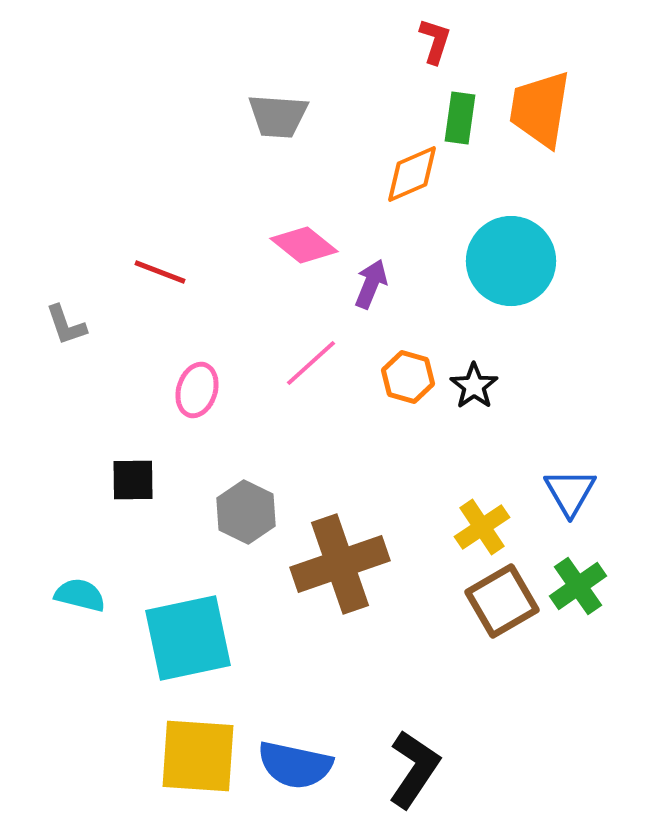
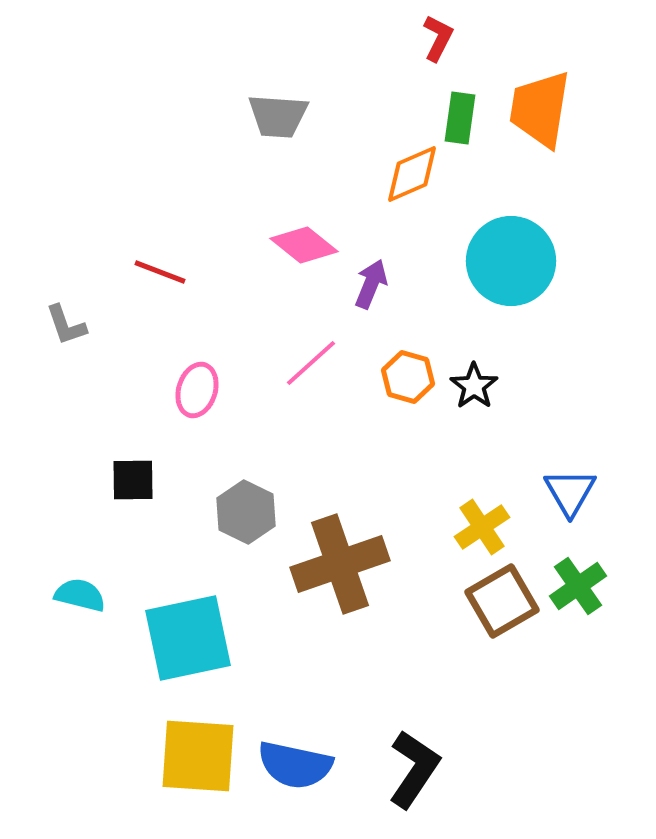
red L-shape: moved 3 px right, 3 px up; rotated 9 degrees clockwise
